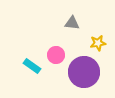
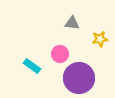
yellow star: moved 2 px right, 4 px up
pink circle: moved 4 px right, 1 px up
purple circle: moved 5 px left, 6 px down
